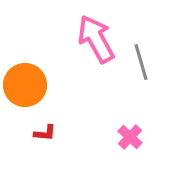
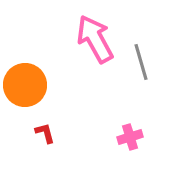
pink arrow: moved 1 px left
red L-shape: rotated 110 degrees counterclockwise
pink cross: rotated 30 degrees clockwise
